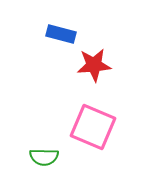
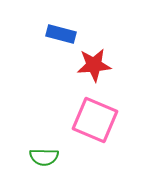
pink square: moved 2 px right, 7 px up
